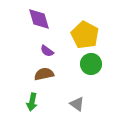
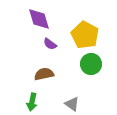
purple semicircle: moved 3 px right, 7 px up
gray triangle: moved 5 px left
